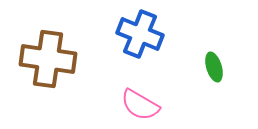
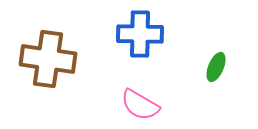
blue cross: rotated 21 degrees counterclockwise
green ellipse: moved 2 px right; rotated 40 degrees clockwise
